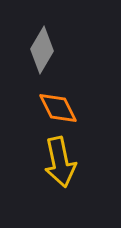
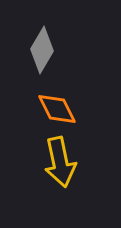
orange diamond: moved 1 px left, 1 px down
